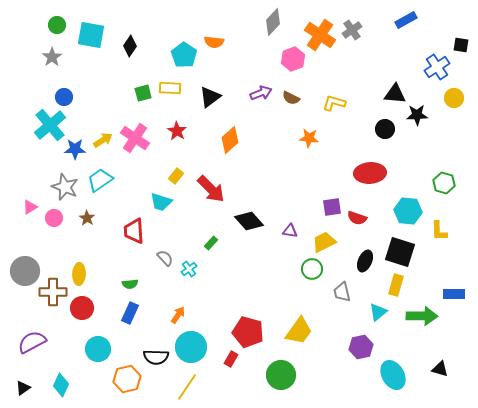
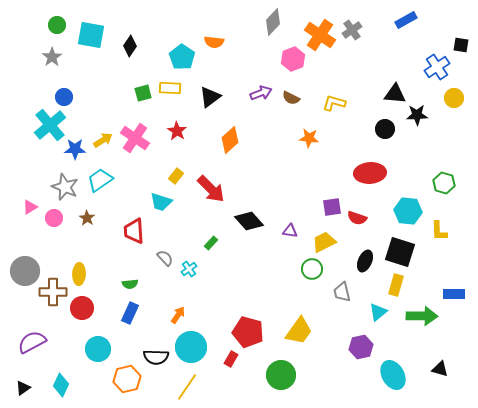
cyan pentagon at (184, 55): moved 2 px left, 2 px down
